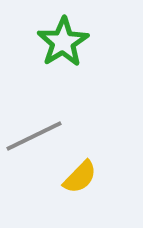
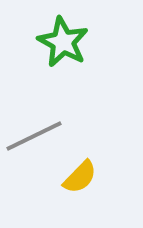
green star: rotated 12 degrees counterclockwise
